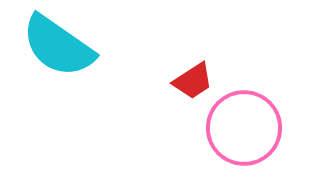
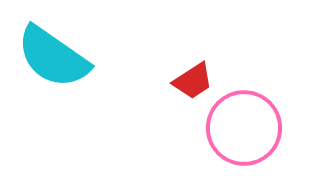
cyan semicircle: moved 5 px left, 11 px down
